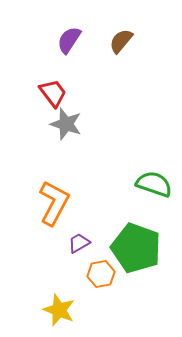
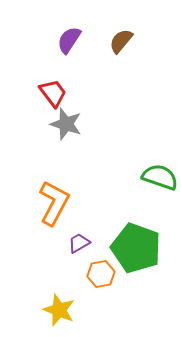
green semicircle: moved 6 px right, 7 px up
